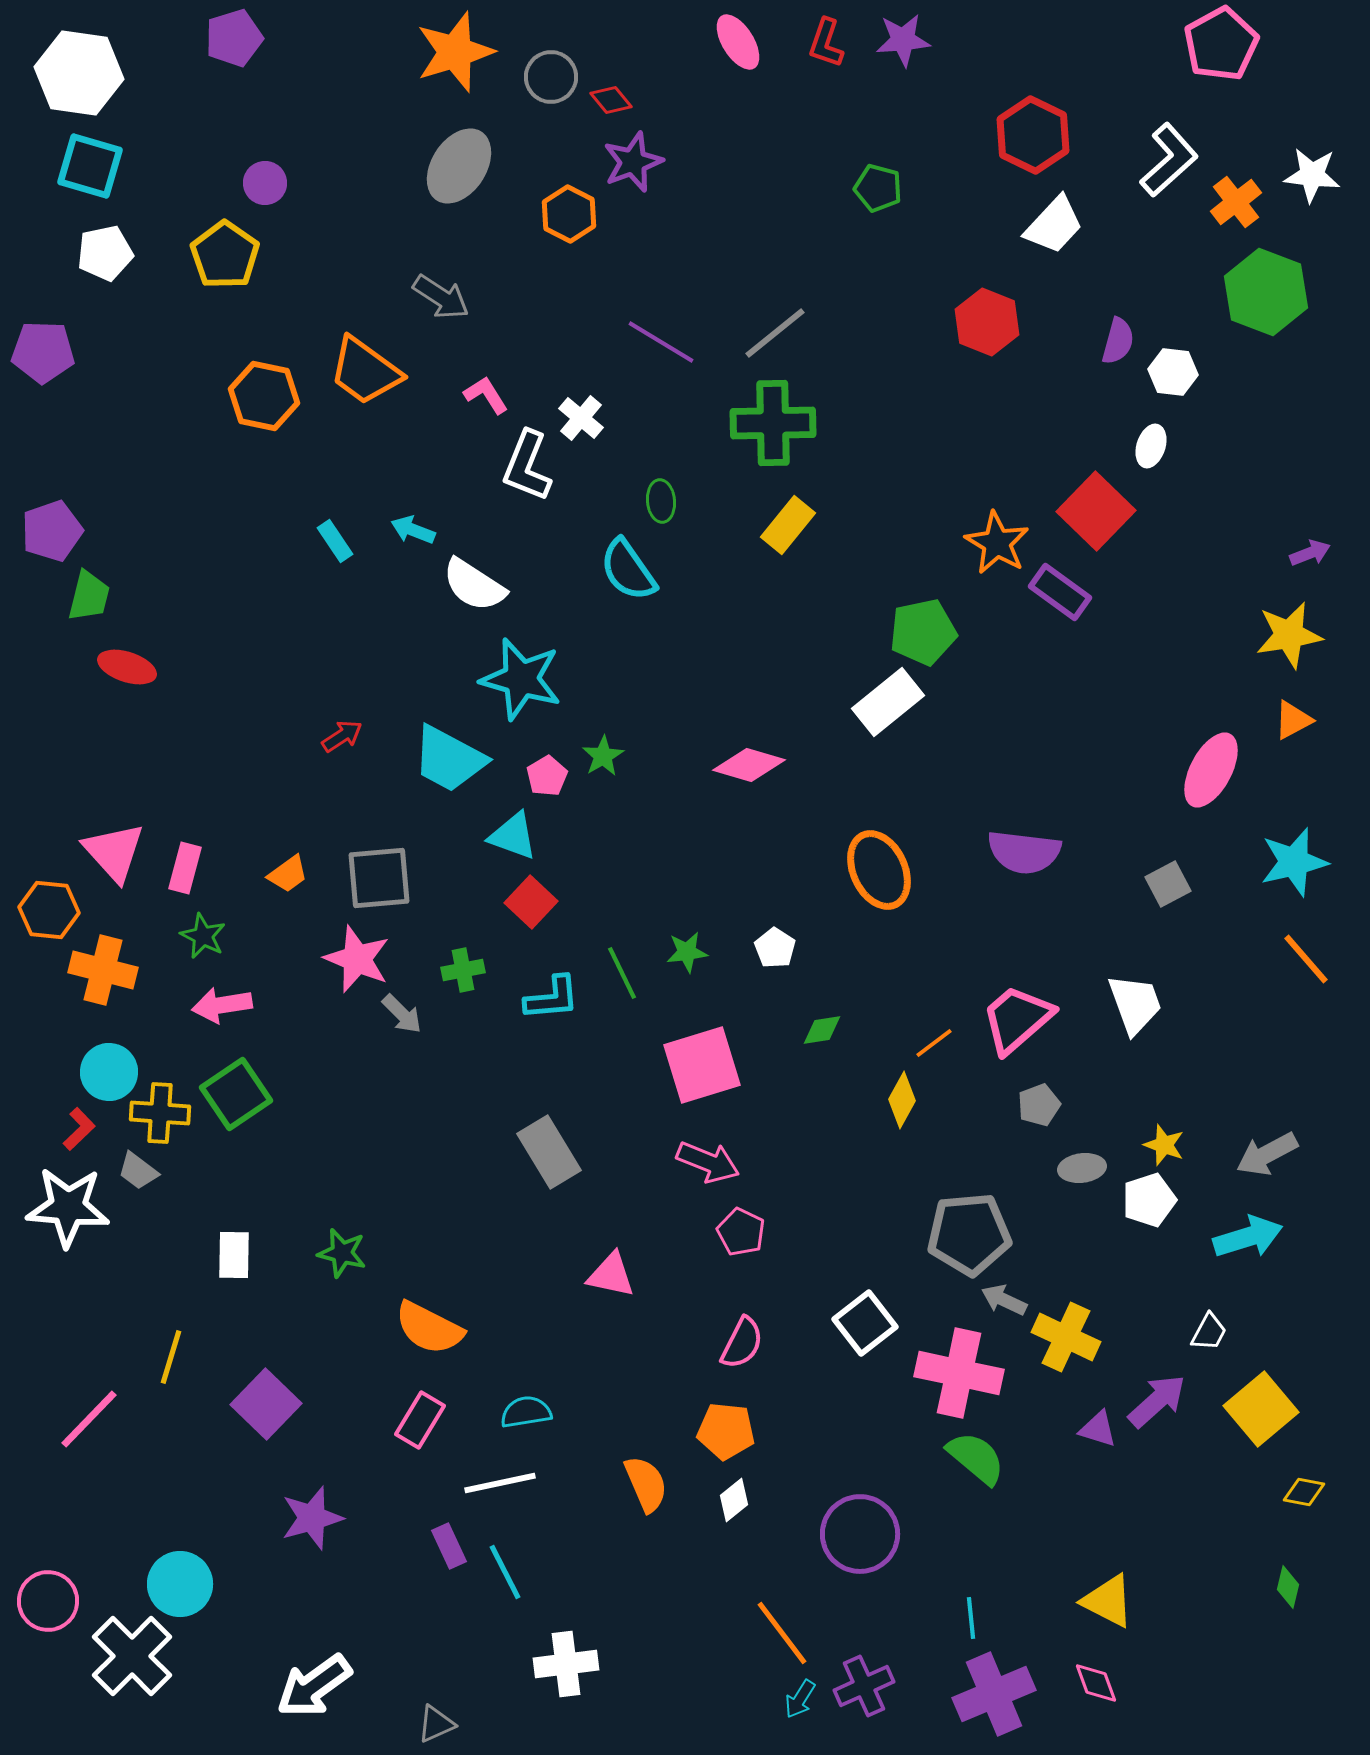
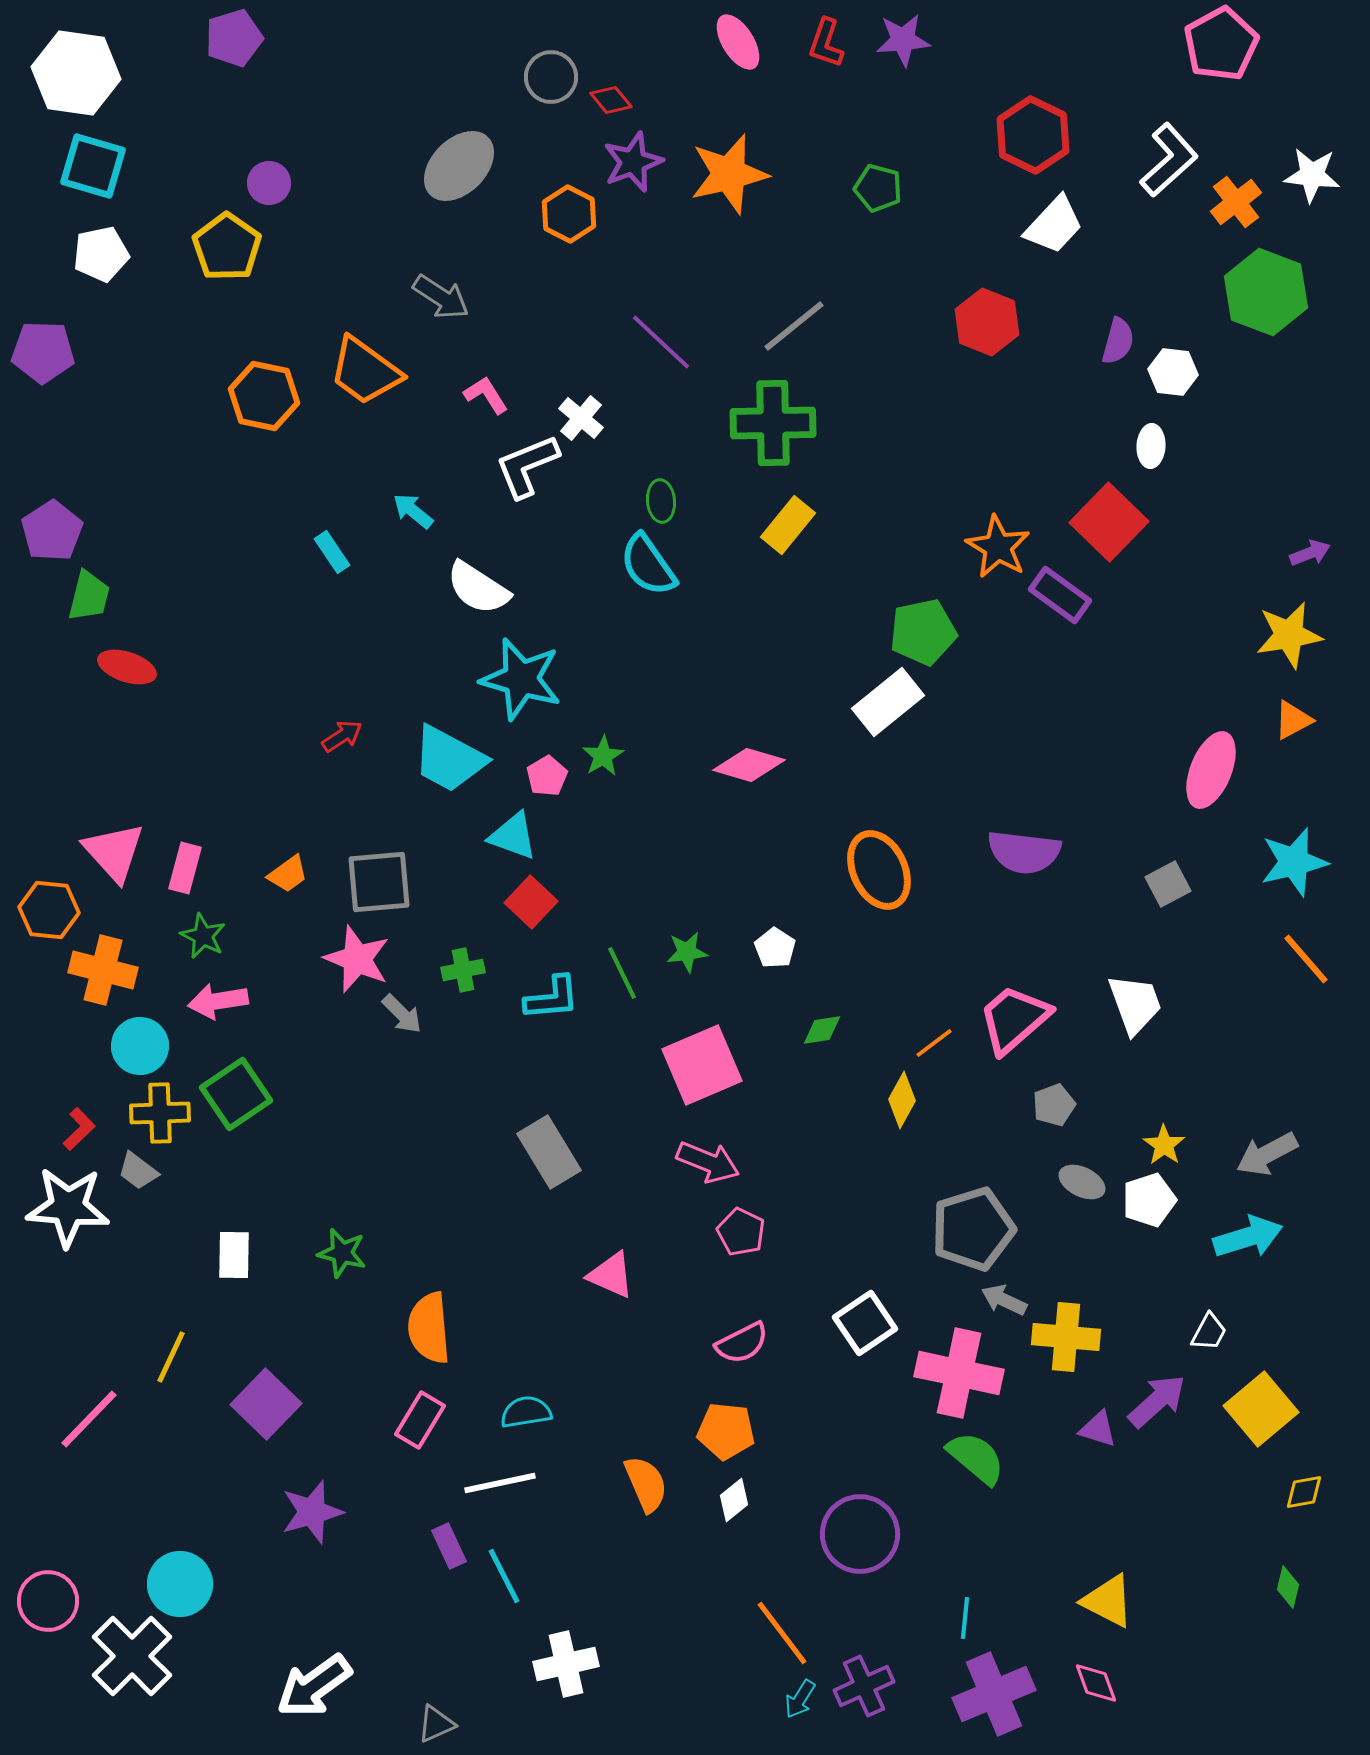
orange star at (455, 52): moved 274 px right, 122 px down; rotated 4 degrees clockwise
white hexagon at (79, 73): moved 3 px left
cyan square at (90, 166): moved 3 px right
gray ellipse at (459, 166): rotated 12 degrees clockwise
purple circle at (265, 183): moved 4 px right
white pentagon at (105, 253): moved 4 px left, 1 px down
yellow pentagon at (225, 255): moved 2 px right, 8 px up
gray line at (775, 333): moved 19 px right, 7 px up
purple line at (661, 342): rotated 12 degrees clockwise
white ellipse at (1151, 446): rotated 15 degrees counterclockwise
white L-shape at (527, 466): rotated 46 degrees clockwise
red square at (1096, 511): moved 13 px right, 11 px down
cyan arrow at (413, 530): moved 19 px up; rotated 18 degrees clockwise
purple pentagon at (52, 531): rotated 14 degrees counterclockwise
cyan rectangle at (335, 541): moved 3 px left, 11 px down
orange star at (997, 543): moved 1 px right, 4 px down
cyan semicircle at (628, 570): moved 20 px right, 5 px up
white semicircle at (474, 585): moved 4 px right, 3 px down
purple rectangle at (1060, 592): moved 3 px down
pink ellipse at (1211, 770): rotated 6 degrees counterclockwise
gray square at (379, 878): moved 4 px down
pink arrow at (222, 1005): moved 4 px left, 4 px up
pink trapezoid at (1017, 1019): moved 3 px left
pink square at (702, 1065): rotated 6 degrees counterclockwise
cyan circle at (109, 1072): moved 31 px right, 26 px up
gray pentagon at (1039, 1105): moved 15 px right
yellow cross at (160, 1113): rotated 6 degrees counterclockwise
yellow star at (1164, 1145): rotated 15 degrees clockwise
gray ellipse at (1082, 1168): moved 14 px down; rotated 33 degrees clockwise
gray pentagon at (969, 1234): moved 4 px right, 5 px up; rotated 12 degrees counterclockwise
pink triangle at (611, 1275): rotated 12 degrees clockwise
white square at (865, 1323): rotated 4 degrees clockwise
orange semicircle at (429, 1328): rotated 58 degrees clockwise
yellow cross at (1066, 1337): rotated 20 degrees counterclockwise
pink semicircle at (742, 1343): rotated 36 degrees clockwise
yellow line at (171, 1357): rotated 8 degrees clockwise
yellow diamond at (1304, 1492): rotated 21 degrees counterclockwise
purple star at (312, 1518): moved 6 px up
cyan line at (505, 1572): moved 1 px left, 4 px down
cyan line at (971, 1618): moved 6 px left; rotated 12 degrees clockwise
white cross at (566, 1664): rotated 6 degrees counterclockwise
